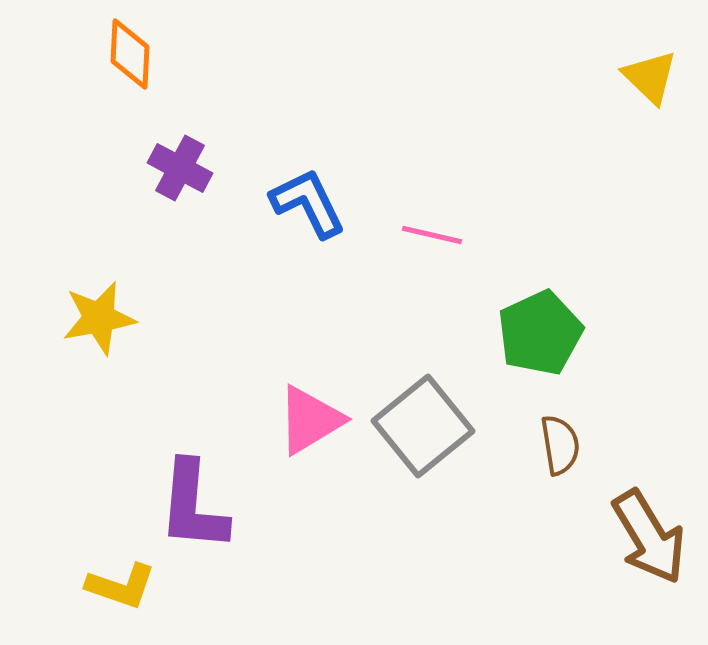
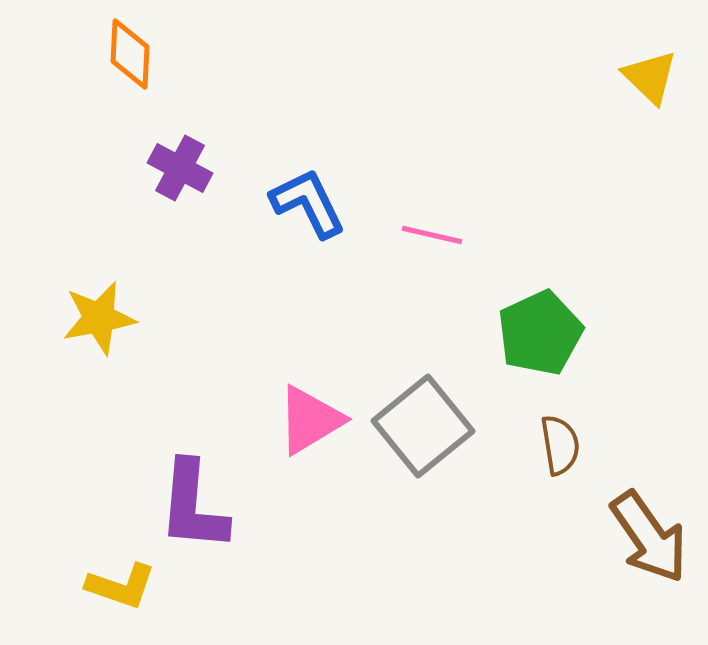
brown arrow: rotated 4 degrees counterclockwise
